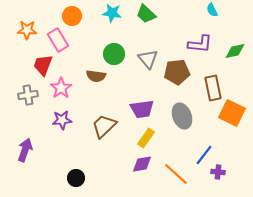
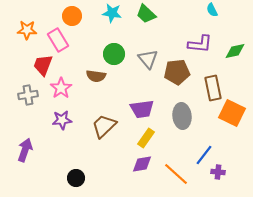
gray ellipse: rotated 15 degrees clockwise
